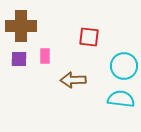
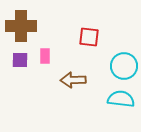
purple square: moved 1 px right, 1 px down
